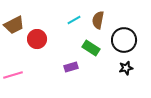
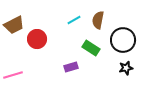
black circle: moved 1 px left
